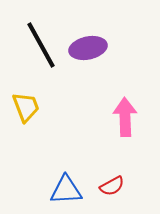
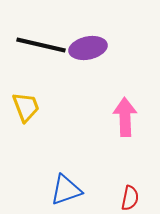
black line: rotated 48 degrees counterclockwise
red semicircle: moved 18 px right, 12 px down; rotated 50 degrees counterclockwise
blue triangle: rotated 16 degrees counterclockwise
